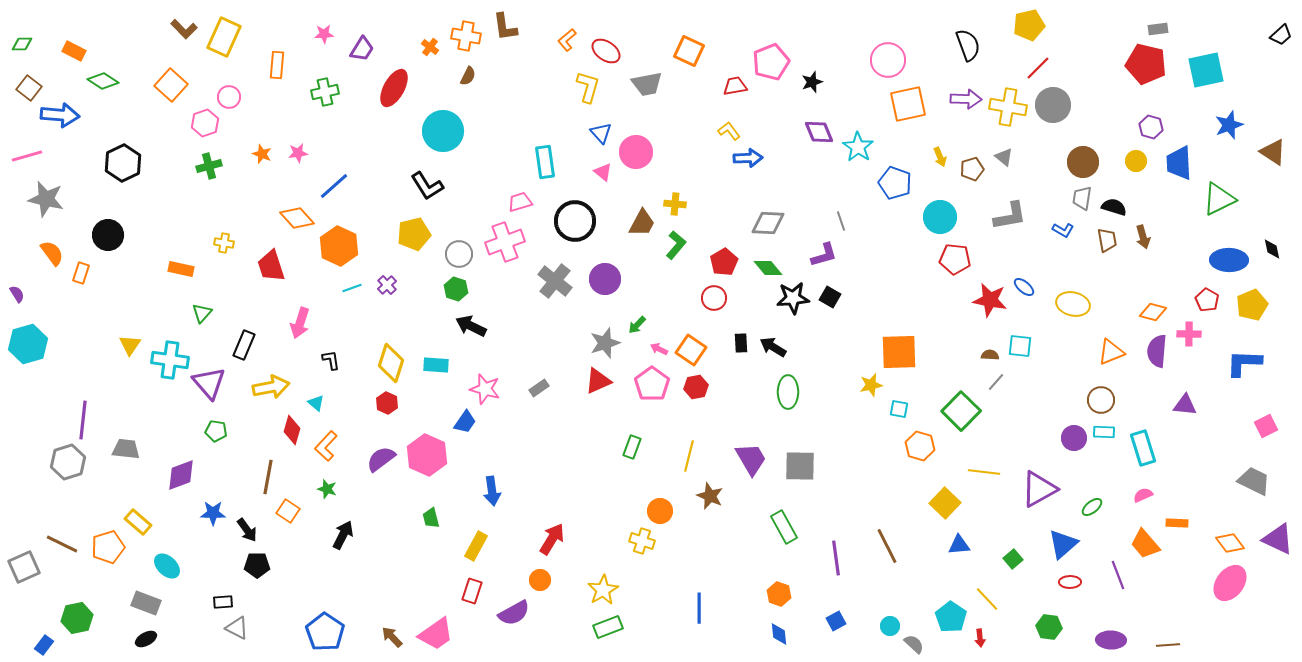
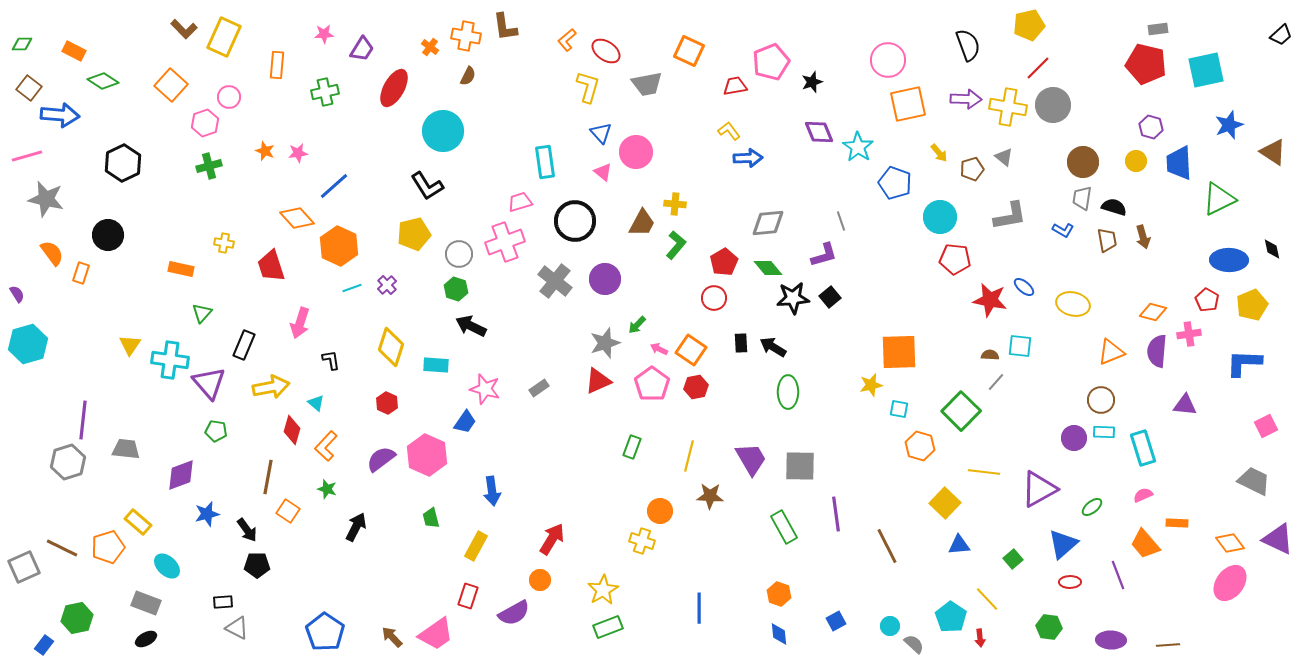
orange star at (262, 154): moved 3 px right, 3 px up
yellow arrow at (940, 157): moved 1 px left, 4 px up; rotated 18 degrees counterclockwise
gray diamond at (768, 223): rotated 8 degrees counterclockwise
black square at (830, 297): rotated 20 degrees clockwise
pink cross at (1189, 334): rotated 10 degrees counterclockwise
yellow diamond at (391, 363): moved 16 px up
brown star at (710, 496): rotated 20 degrees counterclockwise
blue star at (213, 513): moved 6 px left, 1 px down; rotated 15 degrees counterclockwise
black arrow at (343, 535): moved 13 px right, 8 px up
brown line at (62, 544): moved 4 px down
purple line at (836, 558): moved 44 px up
red rectangle at (472, 591): moved 4 px left, 5 px down
